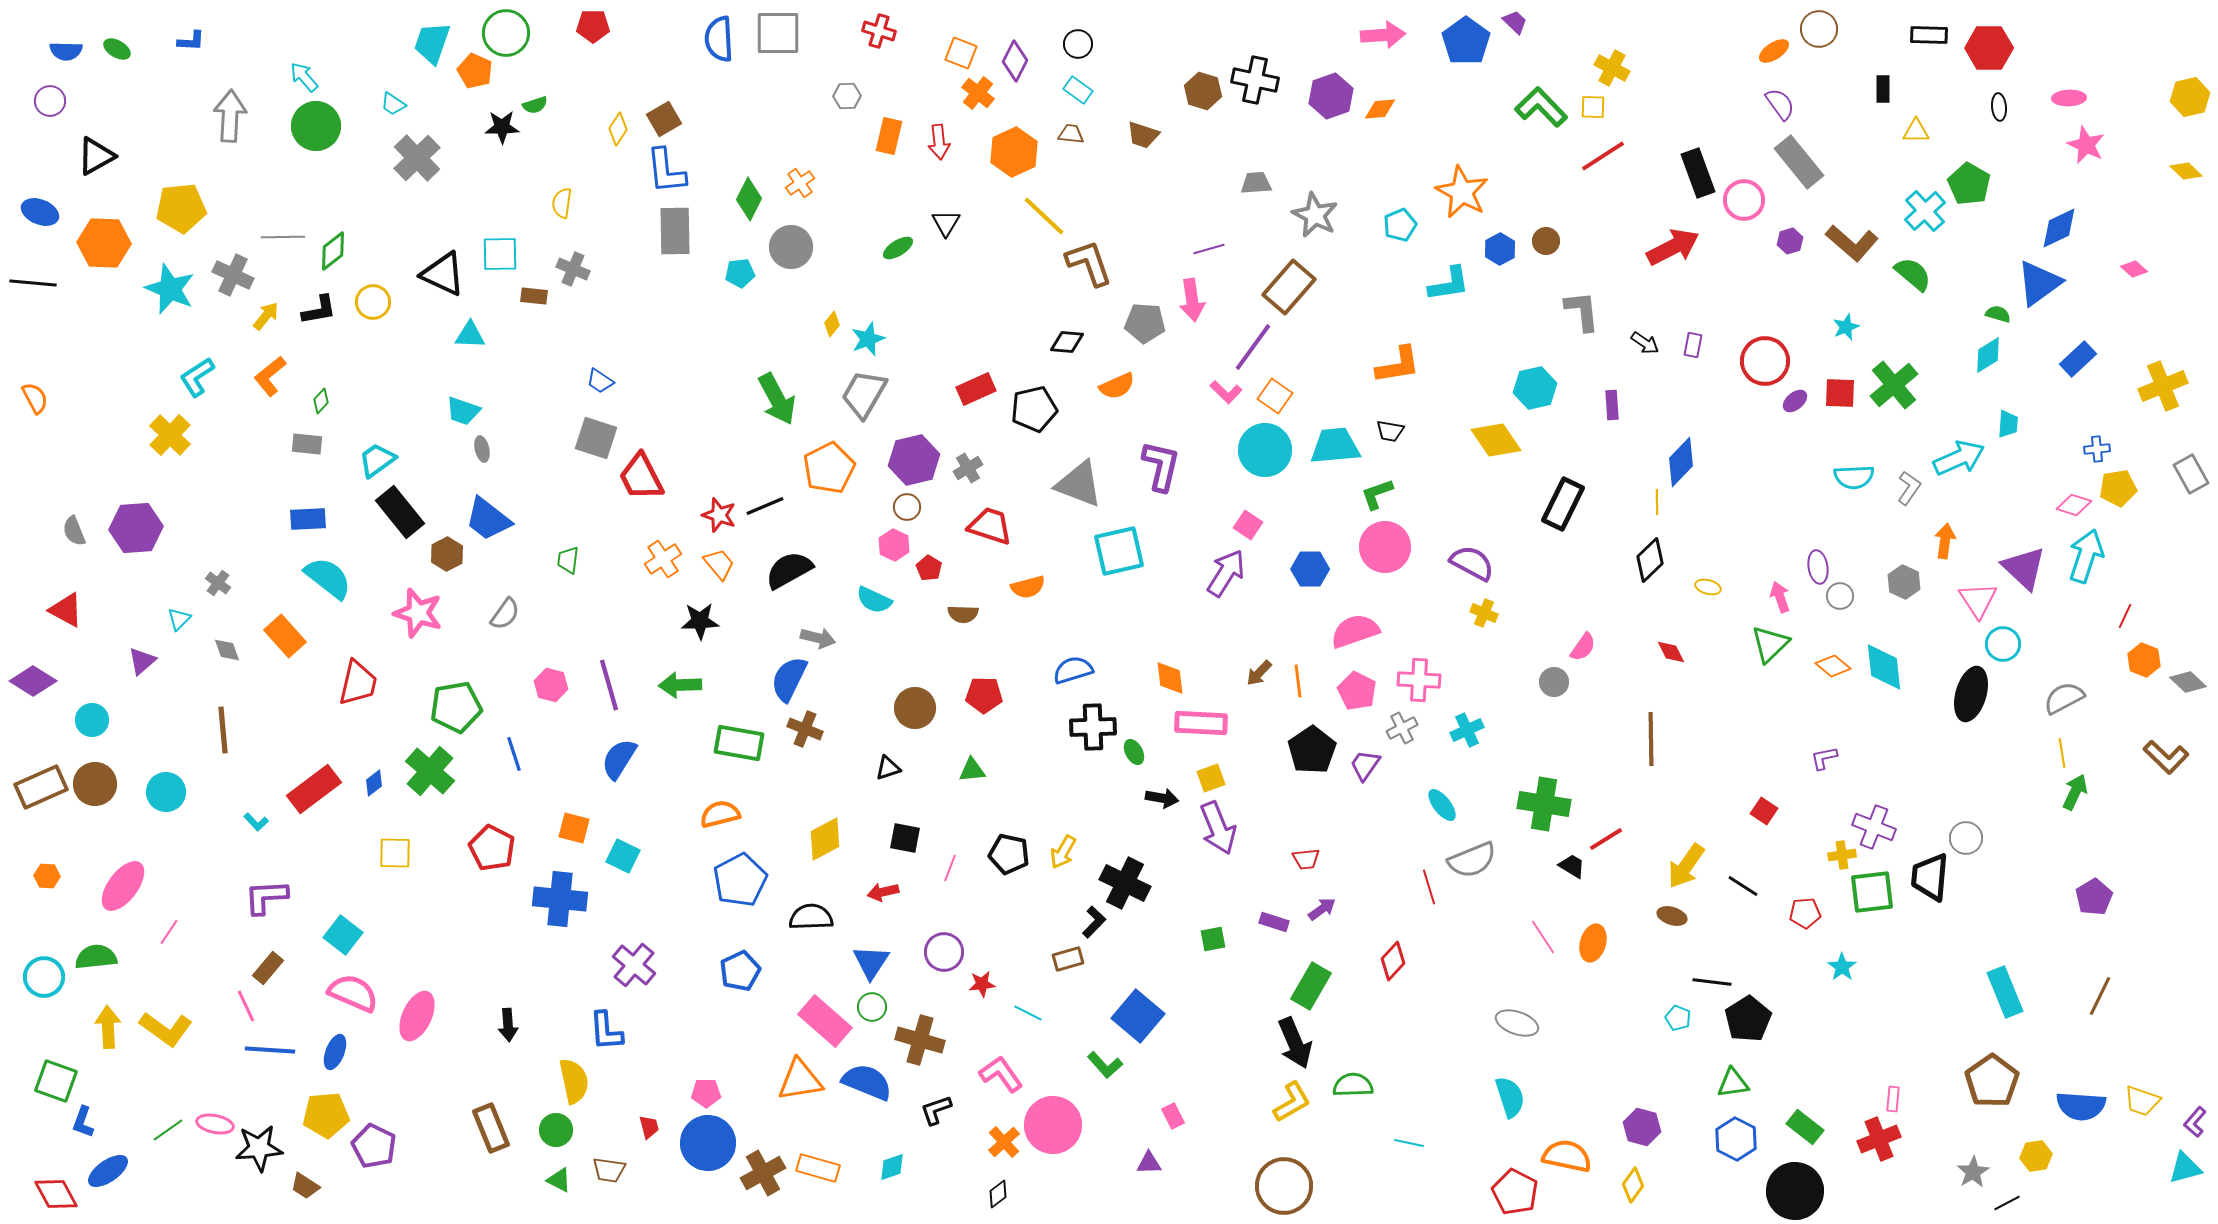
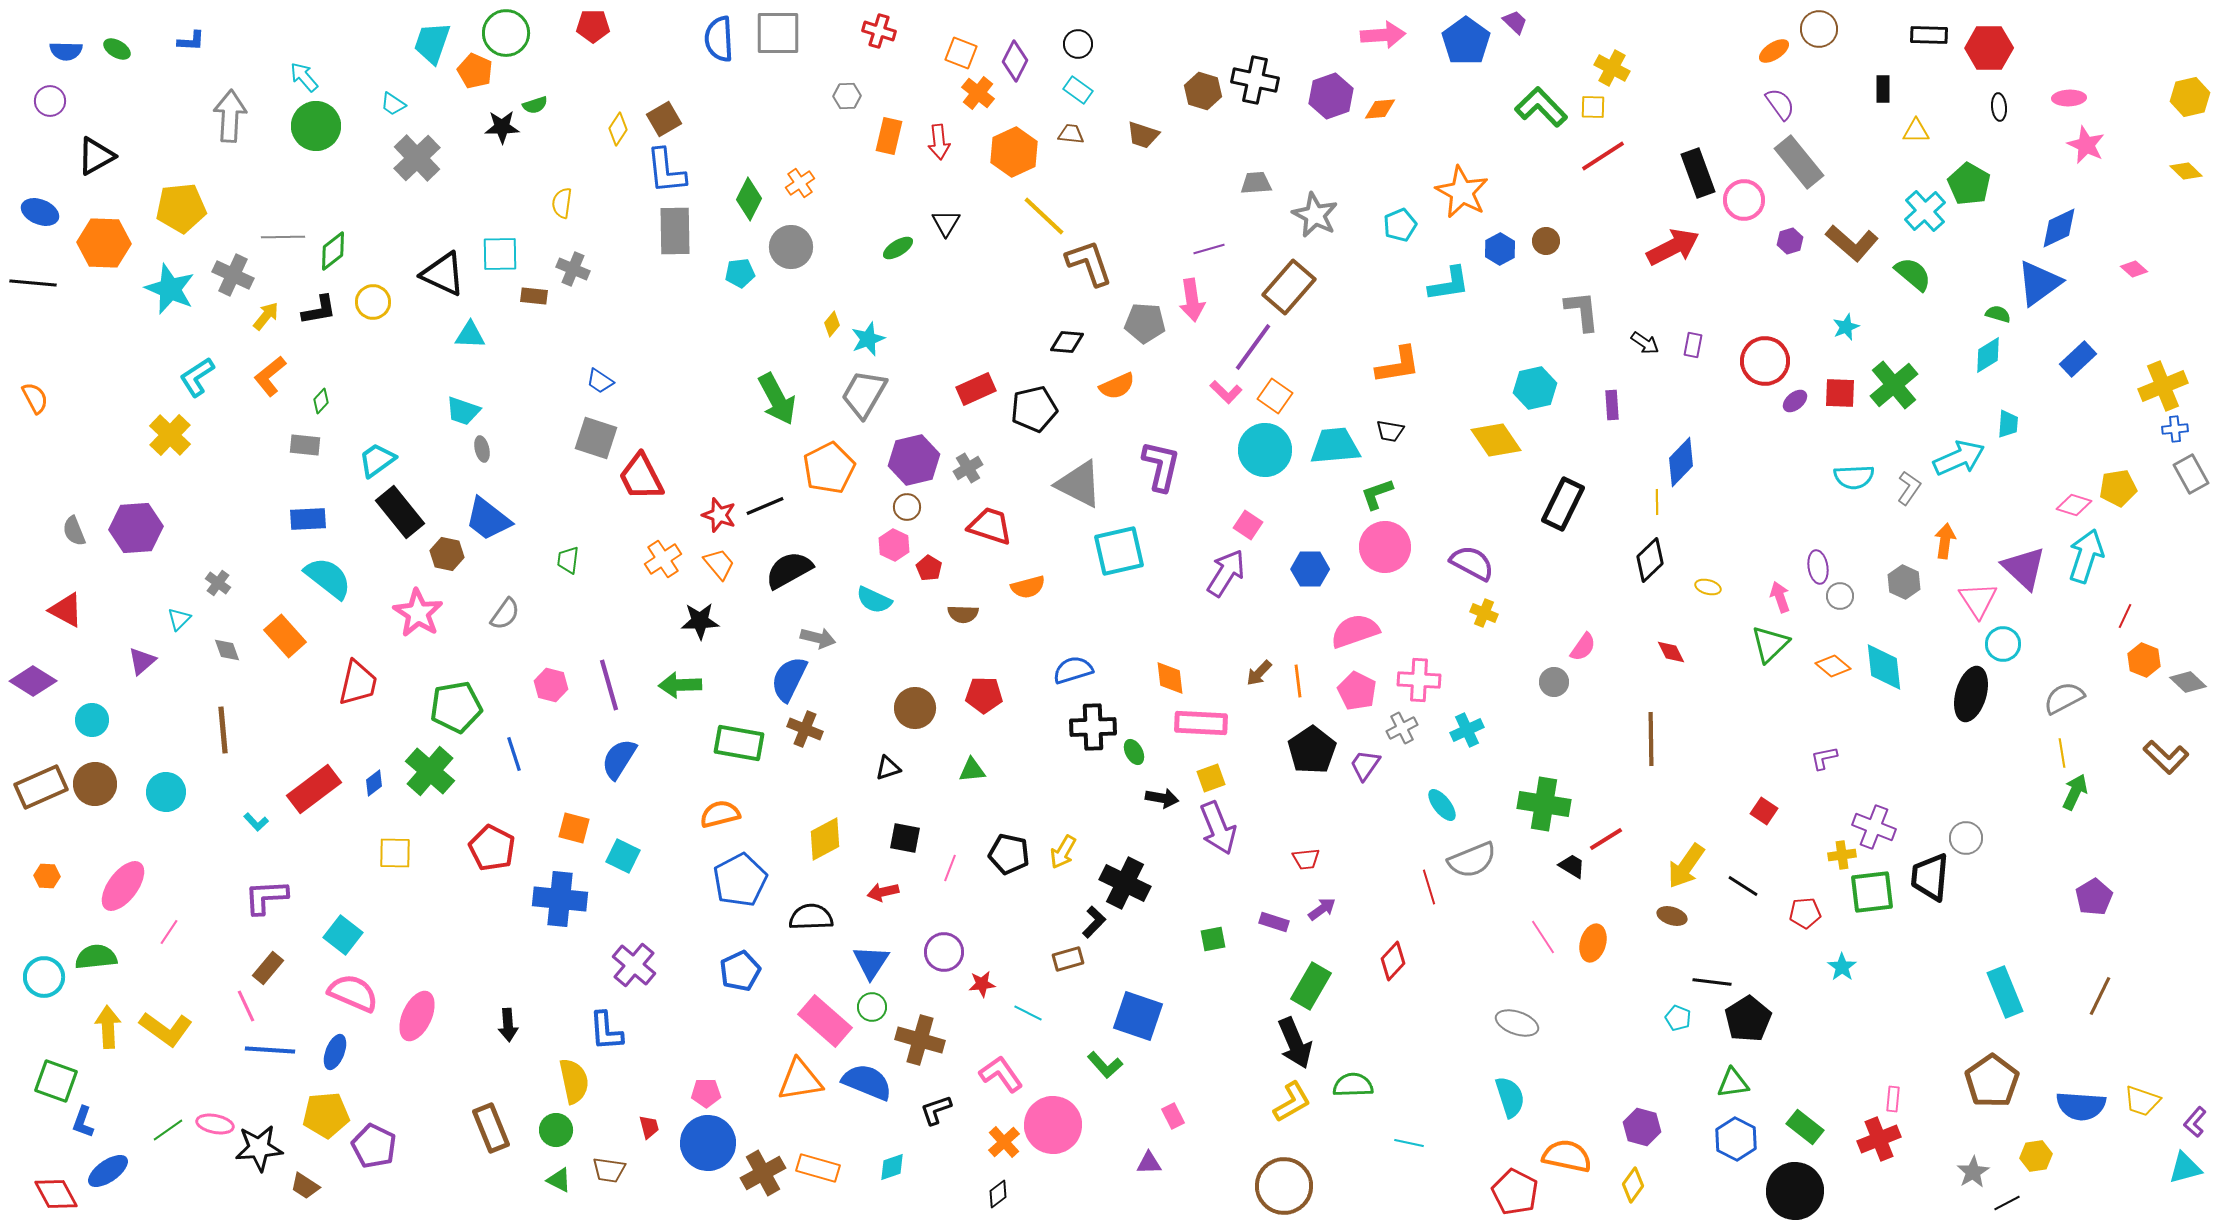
gray rectangle at (307, 444): moved 2 px left, 1 px down
blue cross at (2097, 449): moved 78 px right, 20 px up
gray triangle at (1079, 484): rotated 6 degrees clockwise
brown hexagon at (447, 554): rotated 20 degrees counterclockwise
pink star at (418, 613): rotated 15 degrees clockwise
blue square at (1138, 1016): rotated 21 degrees counterclockwise
